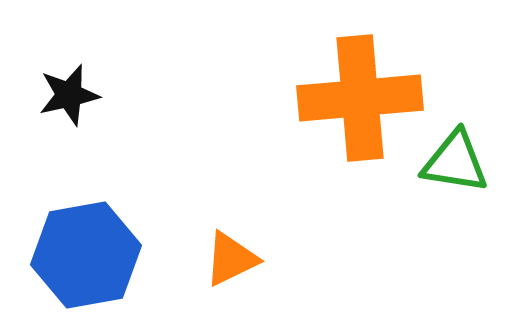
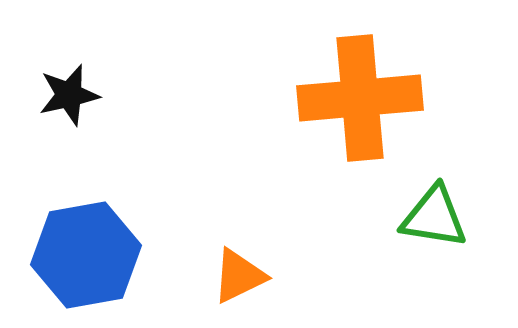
green triangle: moved 21 px left, 55 px down
orange triangle: moved 8 px right, 17 px down
